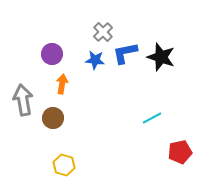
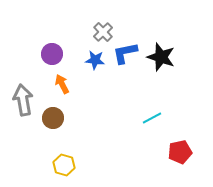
orange arrow: rotated 36 degrees counterclockwise
